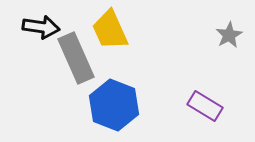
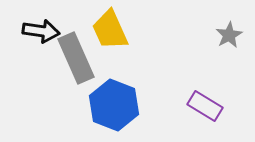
black arrow: moved 4 px down
